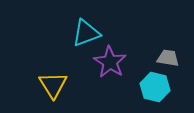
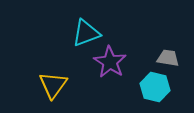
yellow triangle: rotated 8 degrees clockwise
